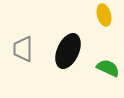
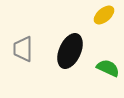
yellow ellipse: rotated 65 degrees clockwise
black ellipse: moved 2 px right
